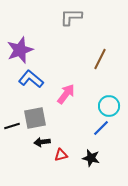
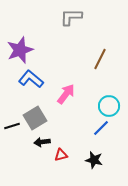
gray square: rotated 20 degrees counterclockwise
black star: moved 3 px right, 2 px down
